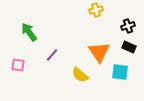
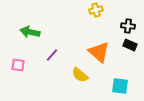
black cross: rotated 24 degrees clockwise
green arrow: moved 1 px right; rotated 42 degrees counterclockwise
black rectangle: moved 1 px right, 2 px up
orange triangle: rotated 15 degrees counterclockwise
cyan square: moved 14 px down
